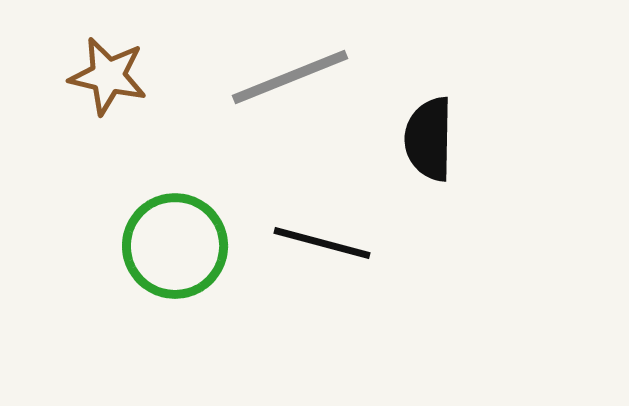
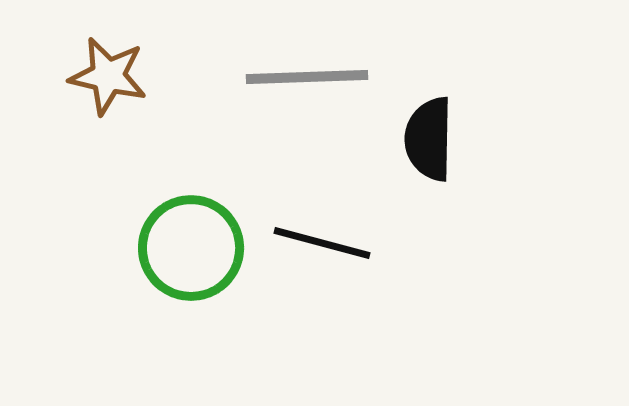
gray line: moved 17 px right; rotated 20 degrees clockwise
green circle: moved 16 px right, 2 px down
